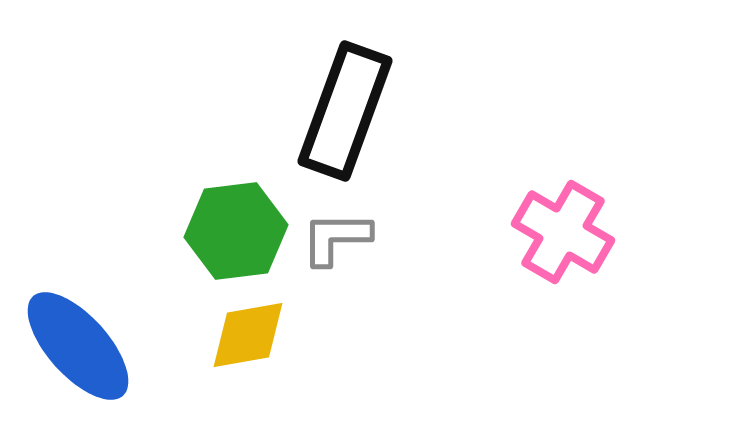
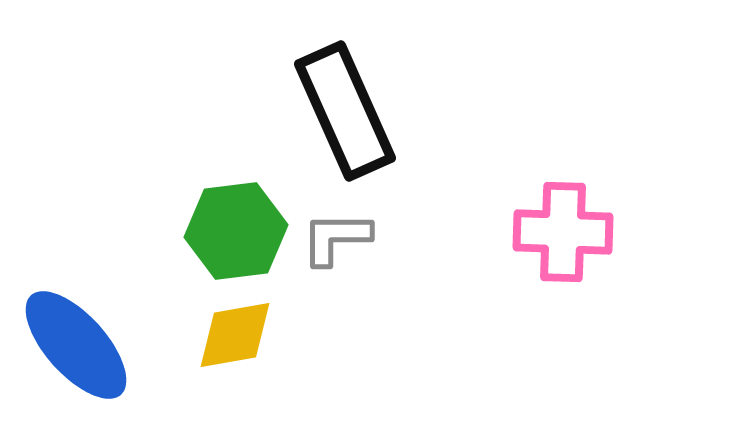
black rectangle: rotated 44 degrees counterclockwise
pink cross: rotated 28 degrees counterclockwise
yellow diamond: moved 13 px left
blue ellipse: moved 2 px left, 1 px up
